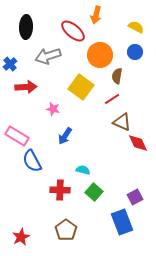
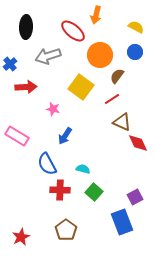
brown semicircle: rotated 28 degrees clockwise
blue semicircle: moved 15 px right, 3 px down
cyan semicircle: moved 1 px up
